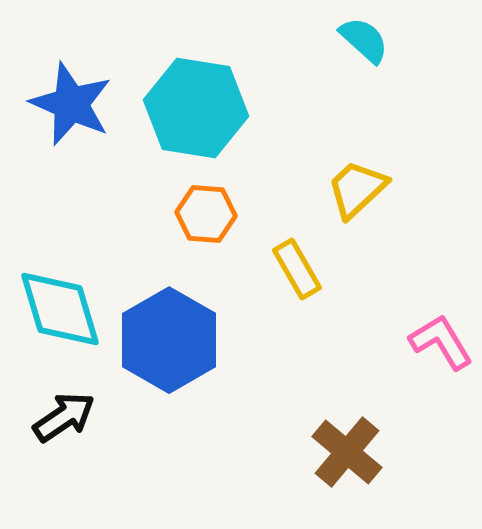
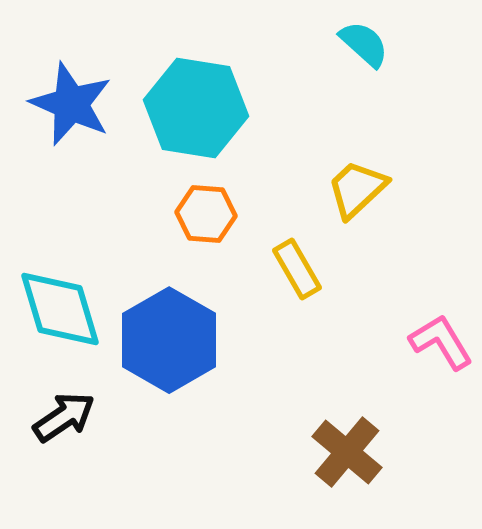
cyan semicircle: moved 4 px down
